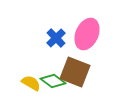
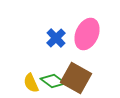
brown square: moved 1 px right, 6 px down; rotated 8 degrees clockwise
yellow semicircle: rotated 144 degrees counterclockwise
